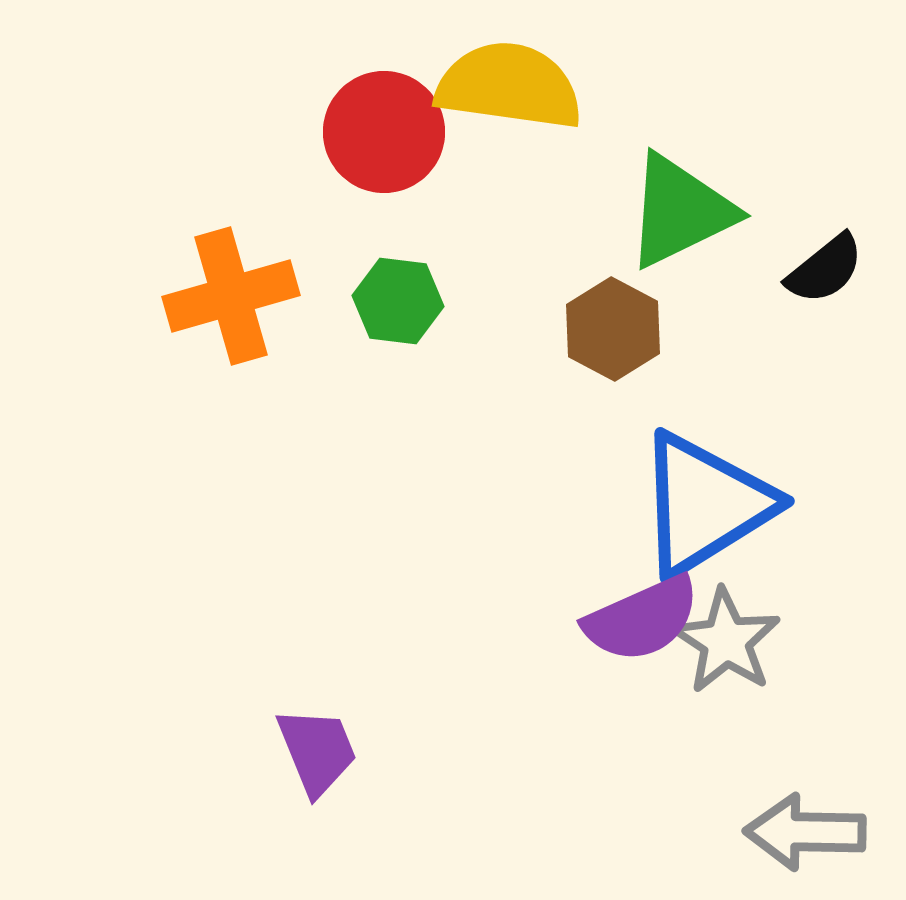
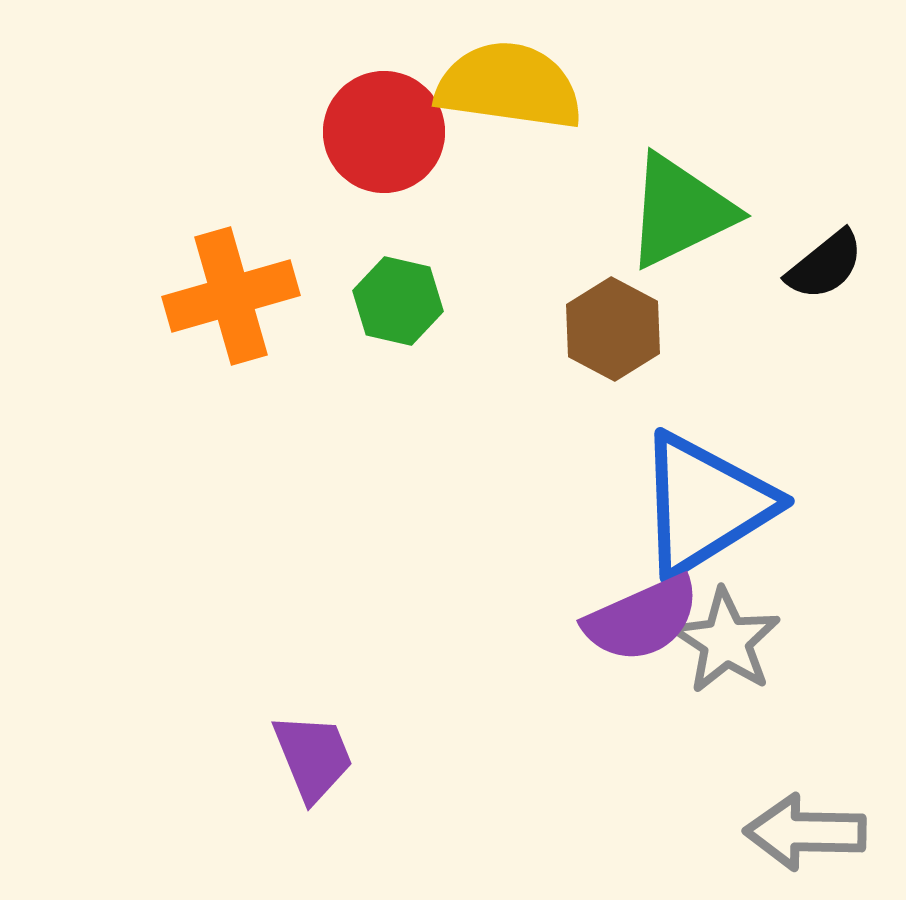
black semicircle: moved 4 px up
green hexagon: rotated 6 degrees clockwise
purple trapezoid: moved 4 px left, 6 px down
